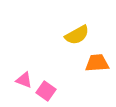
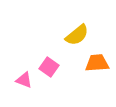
yellow semicircle: rotated 10 degrees counterclockwise
pink square: moved 3 px right, 24 px up
